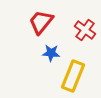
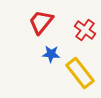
blue star: moved 1 px down
yellow rectangle: moved 7 px right, 3 px up; rotated 60 degrees counterclockwise
